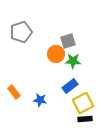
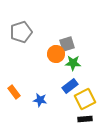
gray square: moved 1 px left, 3 px down
green star: moved 2 px down
yellow square: moved 2 px right, 4 px up
